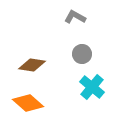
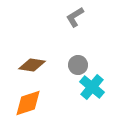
gray L-shape: rotated 60 degrees counterclockwise
gray circle: moved 4 px left, 11 px down
orange diamond: rotated 60 degrees counterclockwise
